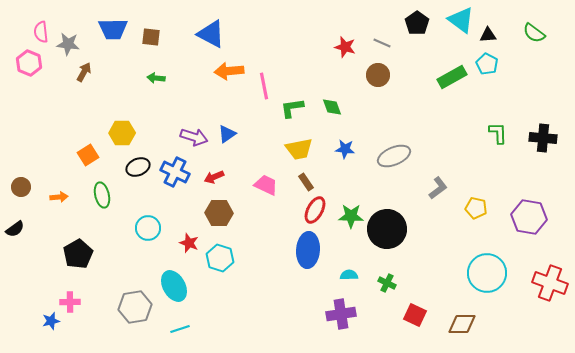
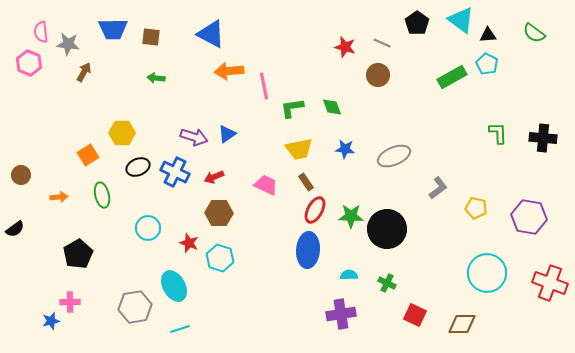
brown circle at (21, 187): moved 12 px up
